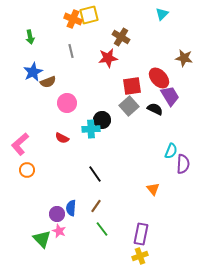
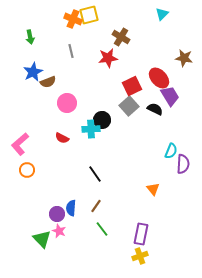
red square: rotated 18 degrees counterclockwise
